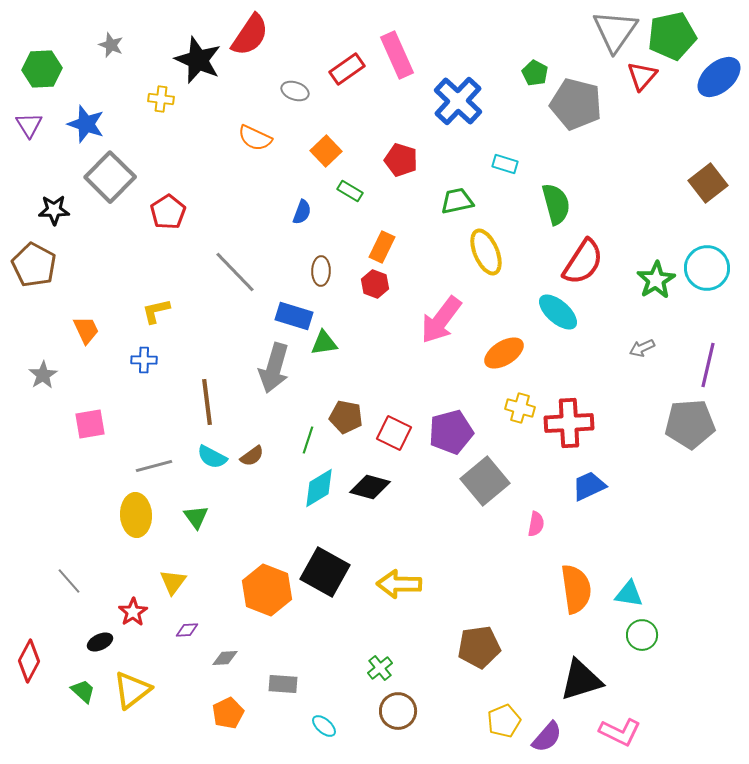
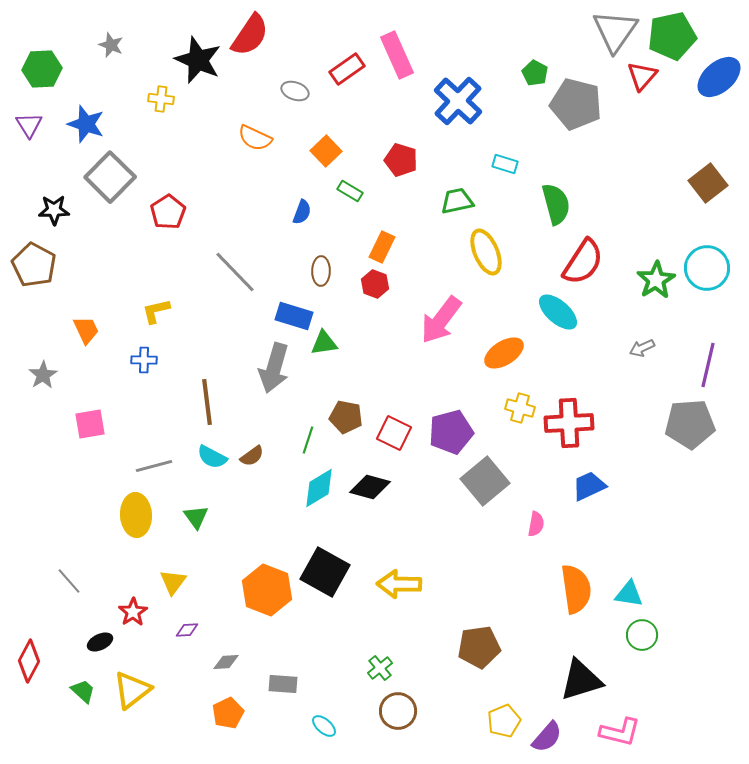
gray diamond at (225, 658): moved 1 px right, 4 px down
pink L-shape at (620, 732): rotated 12 degrees counterclockwise
